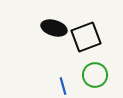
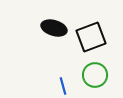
black square: moved 5 px right
